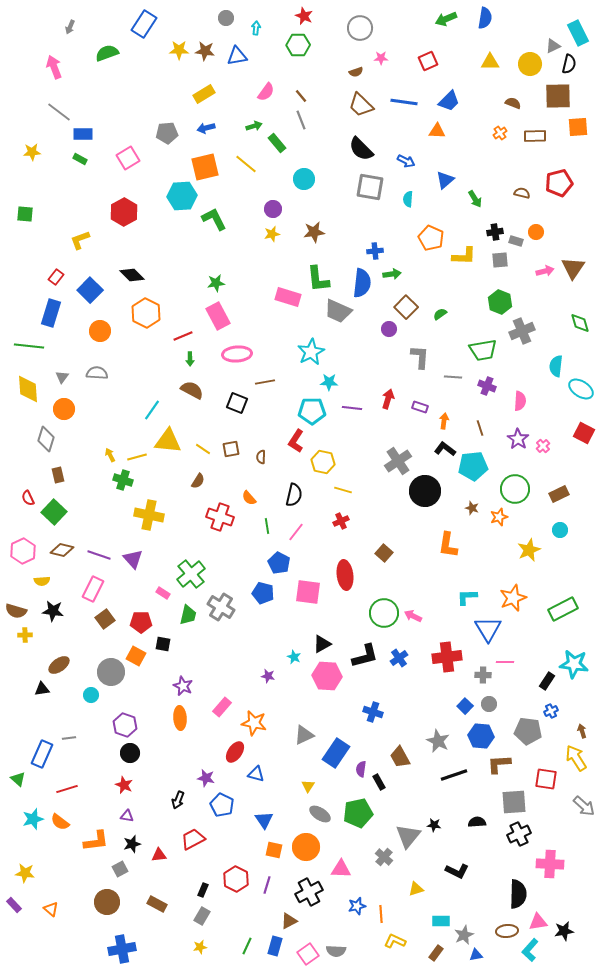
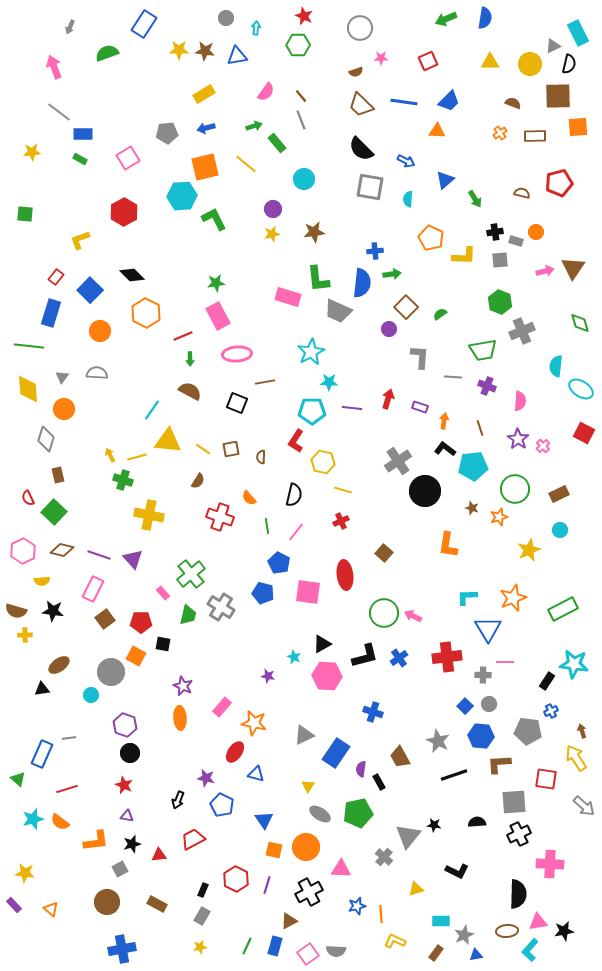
brown semicircle at (192, 390): moved 2 px left, 1 px down
pink rectangle at (163, 593): rotated 16 degrees clockwise
